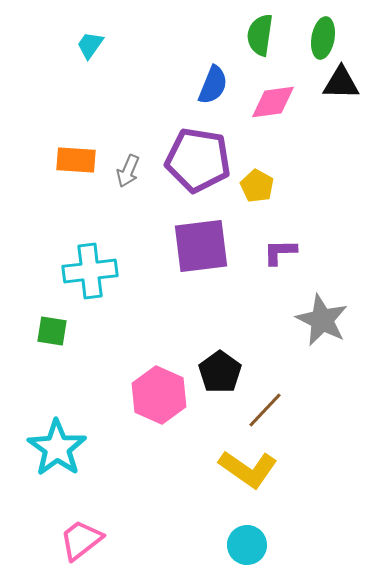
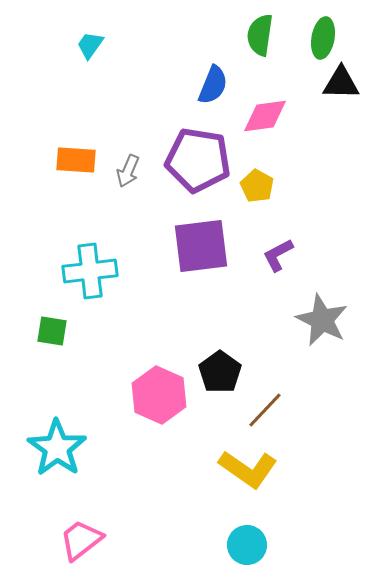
pink diamond: moved 8 px left, 14 px down
purple L-shape: moved 2 px left, 3 px down; rotated 27 degrees counterclockwise
